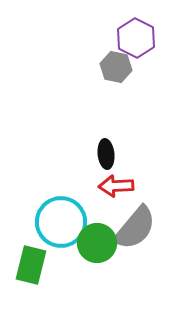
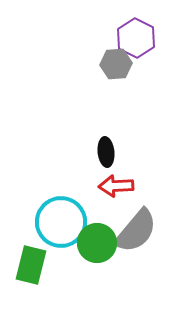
gray hexagon: moved 3 px up; rotated 16 degrees counterclockwise
black ellipse: moved 2 px up
gray semicircle: moved 1 px right, 3 px down
